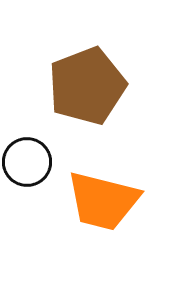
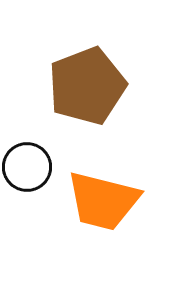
black circle: moved 5 px down
